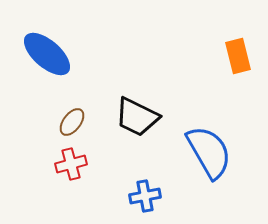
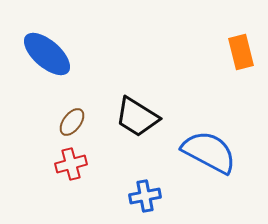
orange rectangle: moved 3 px right, 4 px up
black trapezoid: rotated 6 degrees clockwise
blue semicircle: rotated 32 degrees counterclockwise
